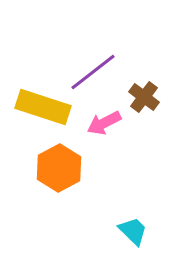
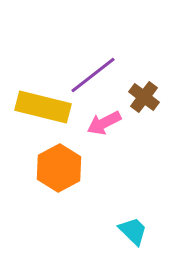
purple line: moved 3 px down
yellow rectangle: rotated 4 degrees counterclockwise
